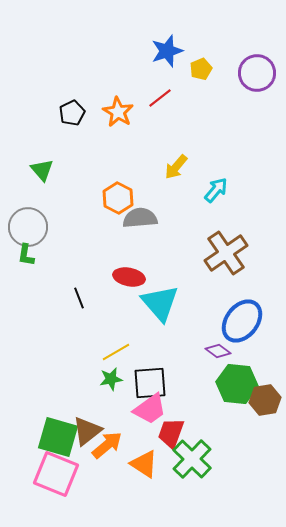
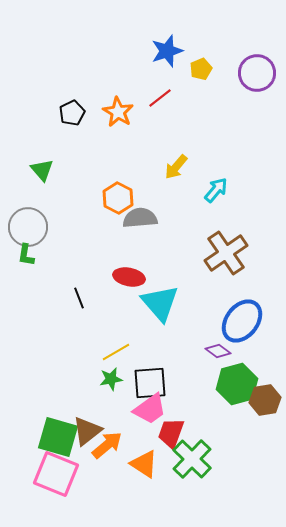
green hexagon: rotated 21 degrees counterclockwise
